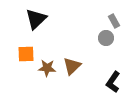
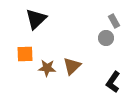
orange square: moved 1 px left
